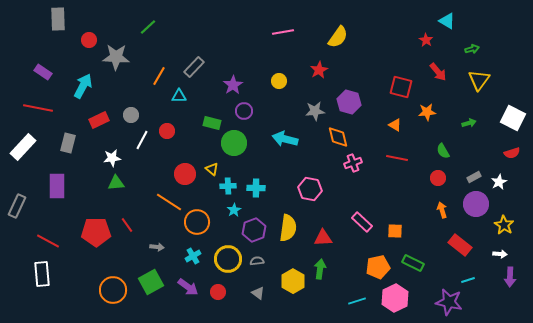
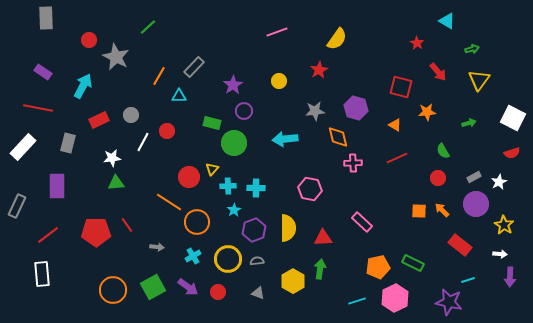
gray rectangle at (58, 19): moved 12 px left, 1 px up
pink line at (283, 32): moved 6 px left; rotated 10 degrees counterclockwise
yellow semicircle at (338, 37): moved 1 px left, 2 px down
red star at (426, 40): moved 9 px left, 3 px down
gray star at (116, 57): rotated 24 degrees clockwise
purple hexagon at (349, 102): moved 7 px right, 6 px down
cyan arrow at (285, 139): rotated 20 degrees counterclockwise
white line at (142, 140): moved 1 px right, 2 px down
red line at (397, 158): rotated 35 degrees counterclockwise
pink cross at (353, 163): rotated 18 degrees clockwise
yellow triangle at (212, 169): rotated 32 degrees clockwise
red circle at (185, 174): moved 4 px right, 3 px down
orange arrow at (442, 210): rotated 28 degrees counterclockwise
yellow semicircle at (288, 228): rotated 8 degrees counterclockwise
orange square at (395, 231): moved 24 px right, 20 px up
red line at (48, 241): moved 6 px up; rotated 65 degrees counterclockwise
green square at (151, 282): moved 2 px right, 5 px down
gray triangle at (258, 293): rotated 16 degrees counterclockwise
